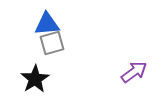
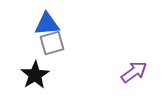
black star: moved 4 px up
